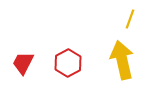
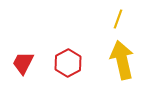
yellow line: moved 12 px left
